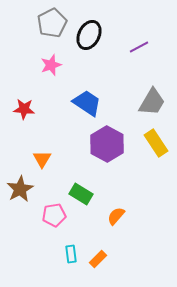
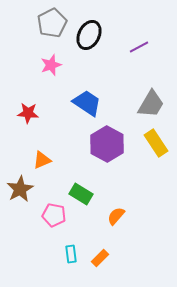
gray trapezoid: moved 1 px left, 2 px down
red star: moved 4 px right, 4 px down
orange triangle: moved 1 px down; rotated 36 degrees clockwise
pink pentagon: rotated 20 degrees clockwise
orange rectangle: moved 2 px right, 1 px up
